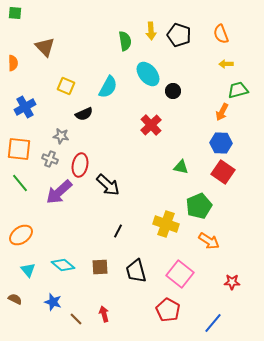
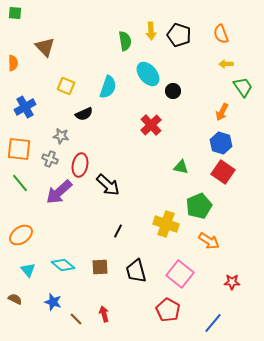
cyan semicircle at (108, 87): rotated 10 degrees counterclockwise
green trapezoid at (238, 90): moved 5 px right, 3 px up; rotated 70 degrees clockwise
blue hexagon at (221, 143): rotated 15 degrees clockwise
